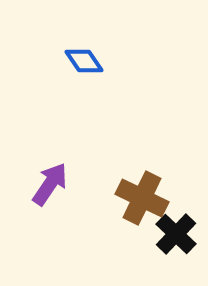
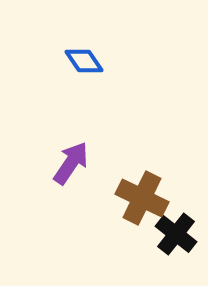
purple arrow: moved 21 px right, 21 px up
black cross: rotated 6 degrees counterclockwise
